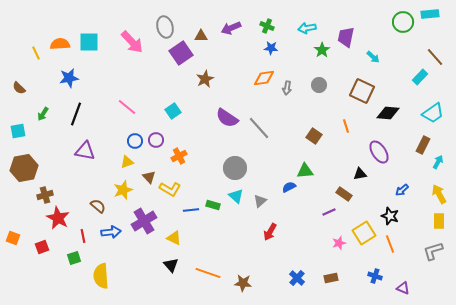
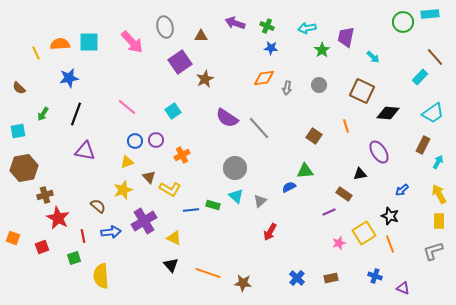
purple arrow at (231, 28): moved 4 px right, 5 px up; rotated 42 degrees clockwise
purple square at (181, 53): moved 1 px left, 9 px down
orange cross at (179, 156): moved 3 px right, 1 px up
